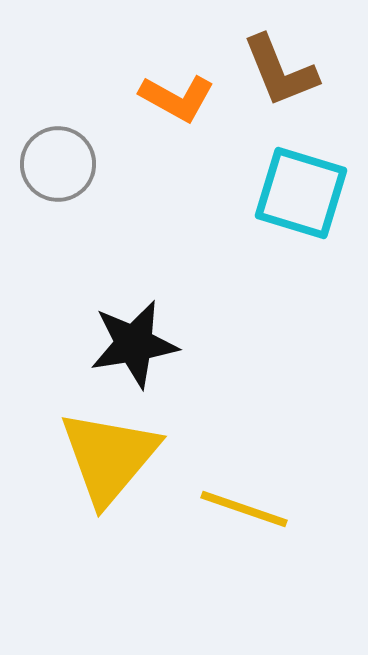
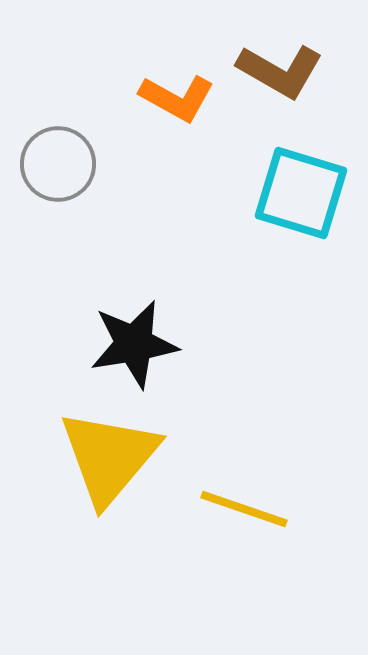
brown L-shape: rotated 38 degrees counterclockwise
